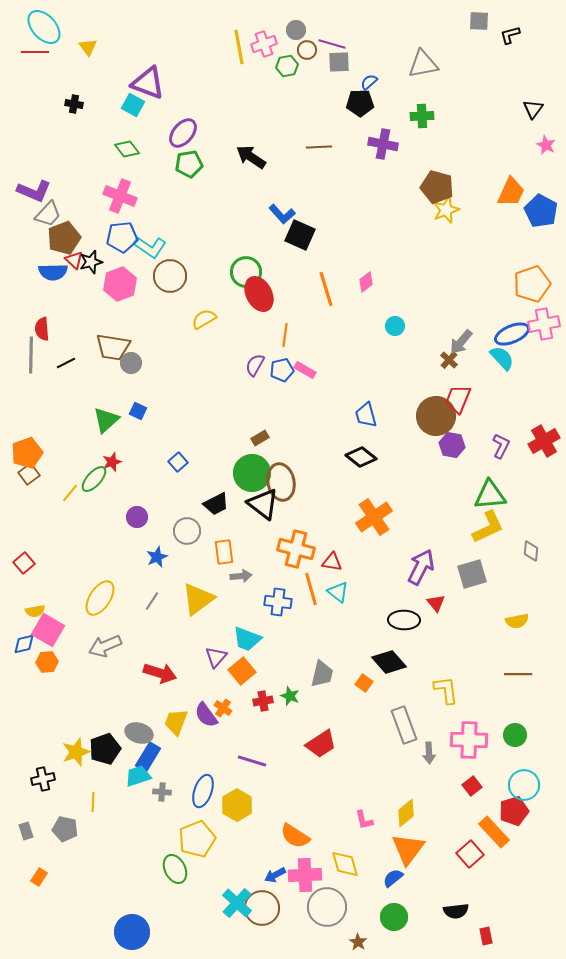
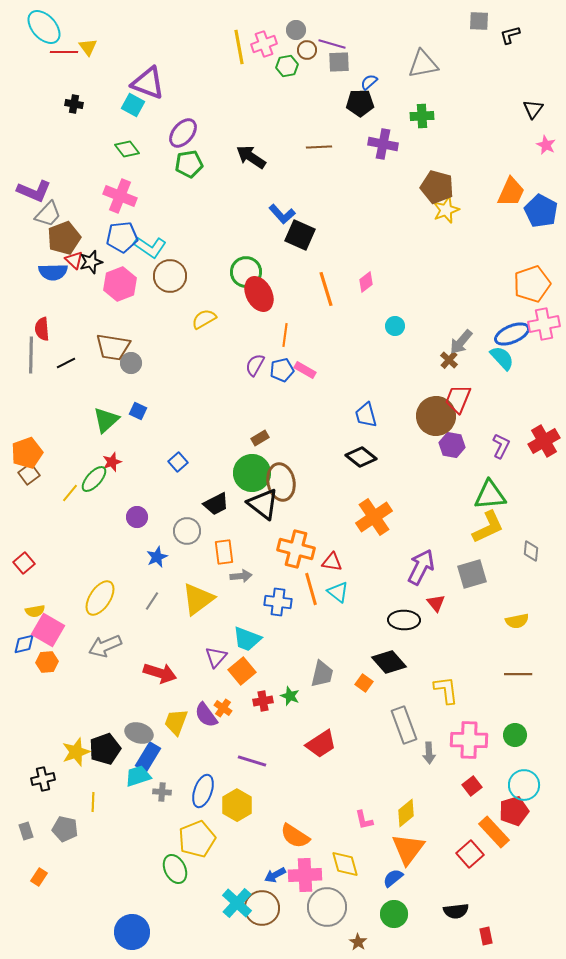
red line at (35, 52): moved 29 px right
green circle at (394, 917): moved 3 px up
